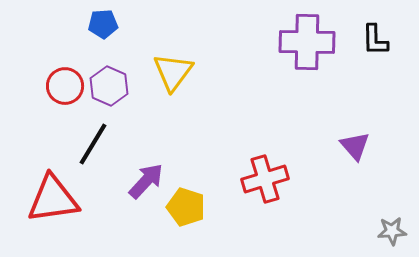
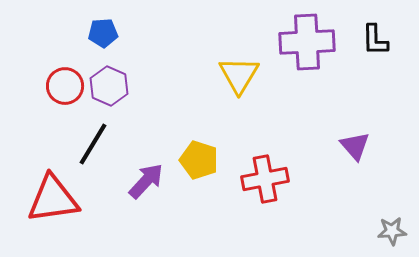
blue pentagon: moved 9 px down
purple cross: rotated 4 degrees counterclockwise
yellow triangle: moved 66 px right, 3 px down; rotated 6 degrees counterclockwise
red cross: rotated 6 degrees clockwise
yellow pentagon: moved 13 px right, 47 px up
